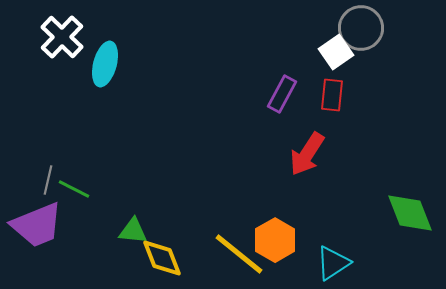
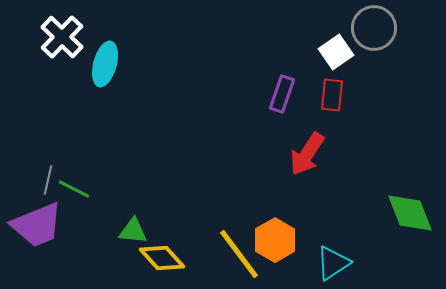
gray circle: moved 13 px right
purple rectangle: rotated 9 degrees counterclockwise
yellow line: rotated 14 degrees clockwise
yellow diamond: rotated 21 degrees counterclockwise
